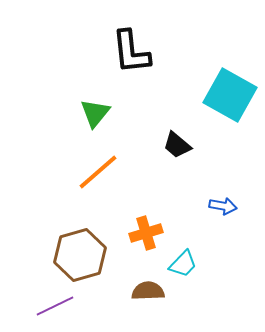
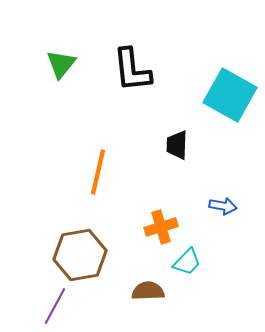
black L-shape: moved 1 px right, 18 px down
green triangle: moved 34 px left, 49 px up
black trapezoid: rotated 52 degrees clockwise
orange line: rotated 36 degrees counterclockwise
orange cross: moved 15 px right, 6 px up
brown hexagon: rotated 6 degrees clockwise
cyan trapezoid: moved 4 px right, 2 px up
purple line: rotated 36 degrees counterclockwise
